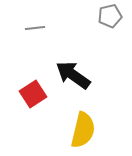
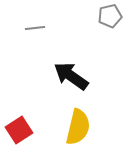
black arrow: moved 2 px left, 1 px down
red square: moved 14 px left, 36 px down
yellow semicircle: moved 5 px left, 3 px up
